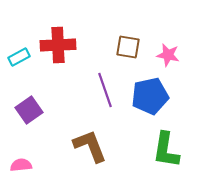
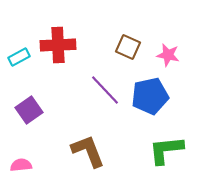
brown square: rotated 15 degrees clockwise
purple line: rotated 24 degrees counterclockwise
brown L-shape: moved 2 px left, 5 px down
green L-shape: rotated 75 degrees clockwise
